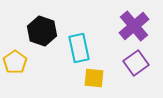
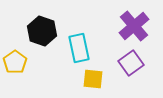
purple square: moved 5 px left
yellow square: moved 1 px left, 1 px down
